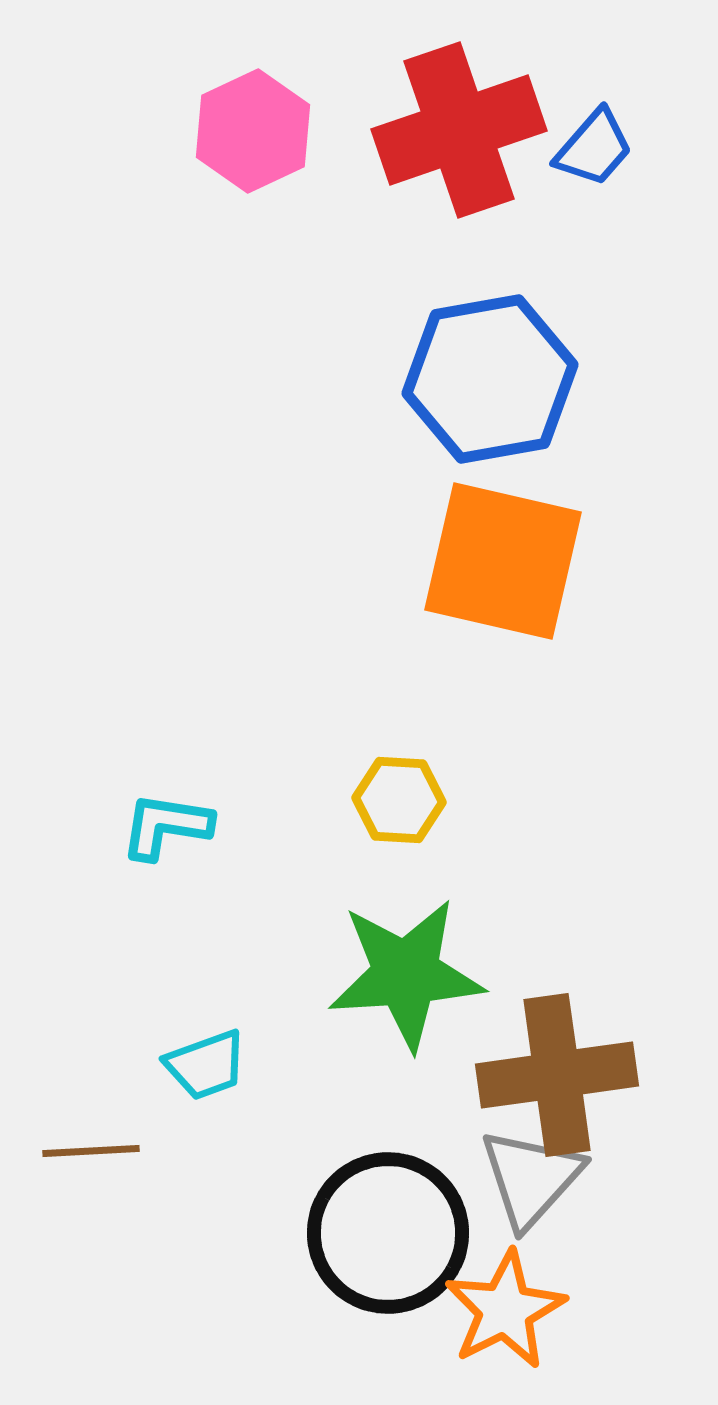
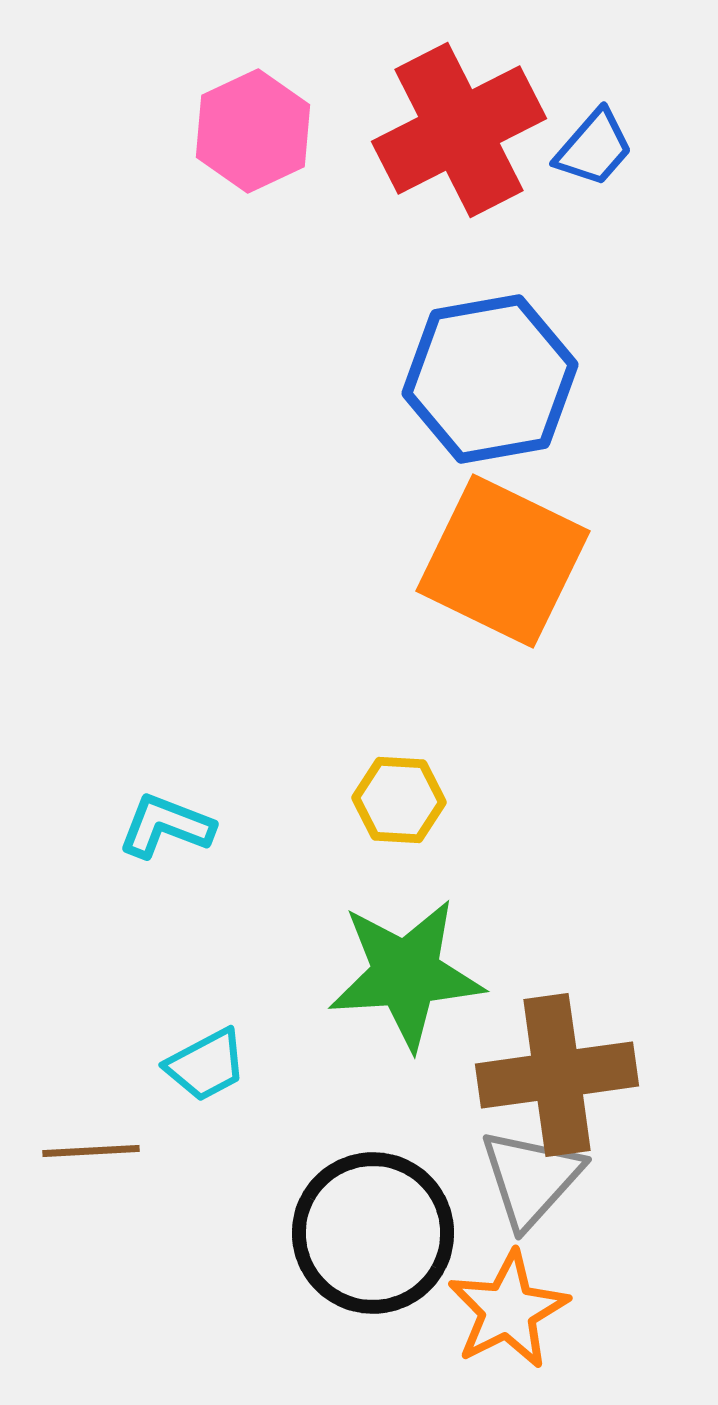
red cross: rotated 8 degrees counterclockwise
orange square: rotated 13 degrees clockwise
cyan L-shape: rotated 12 degrees clockwise
cyan trapezoid: rotated 8 degrees counterclockwise
black circle: moved 15 px left
orange star: moved 3 px right
